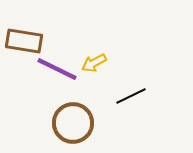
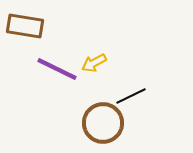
brown rectangle: moved 1 px right, 15 px up
brown circle: moved 30 px right
